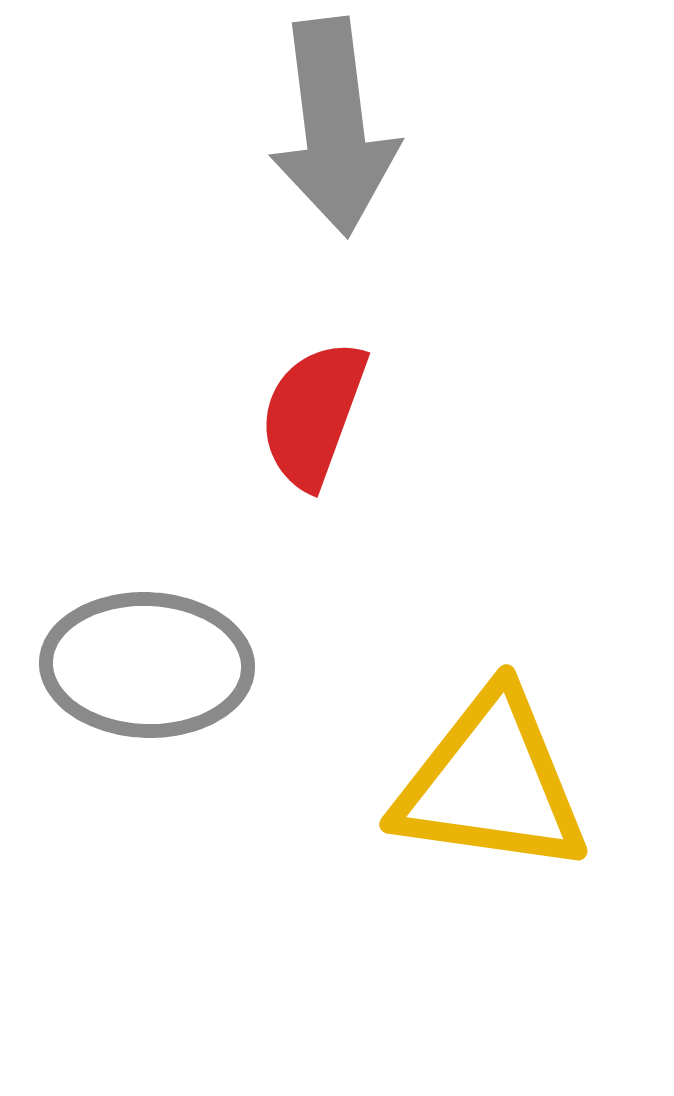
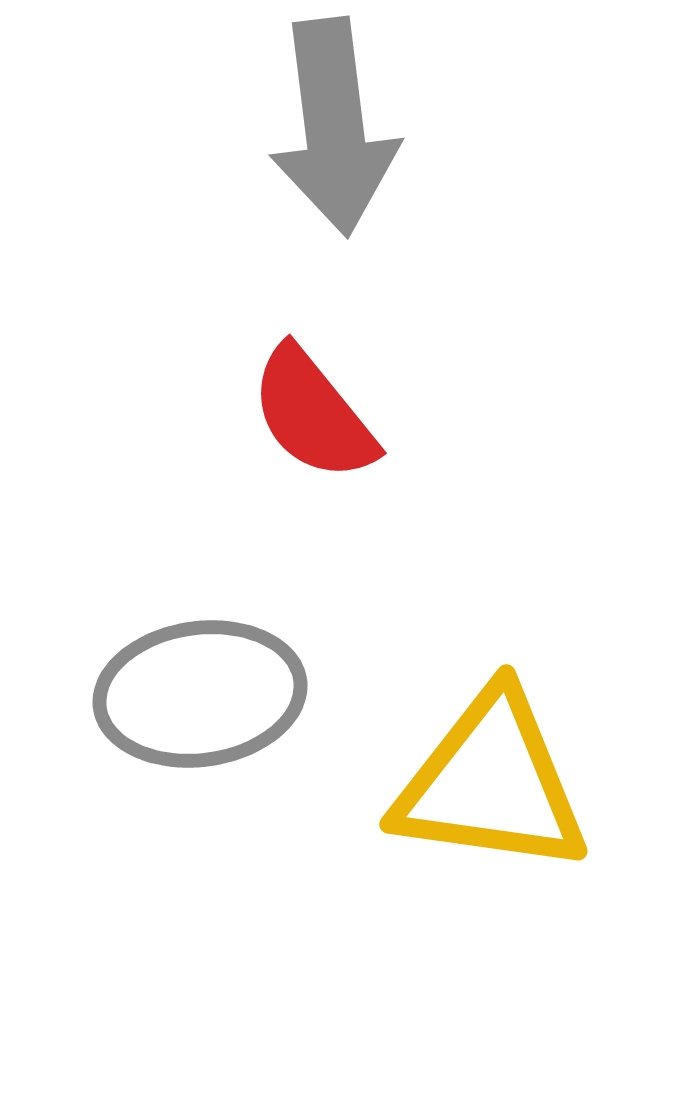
red semicircle: rotated 59 degrees counterclockwise
gray ellipse: moved 53 px right, 29 px down; rotated 10 degrees counterclockwise
